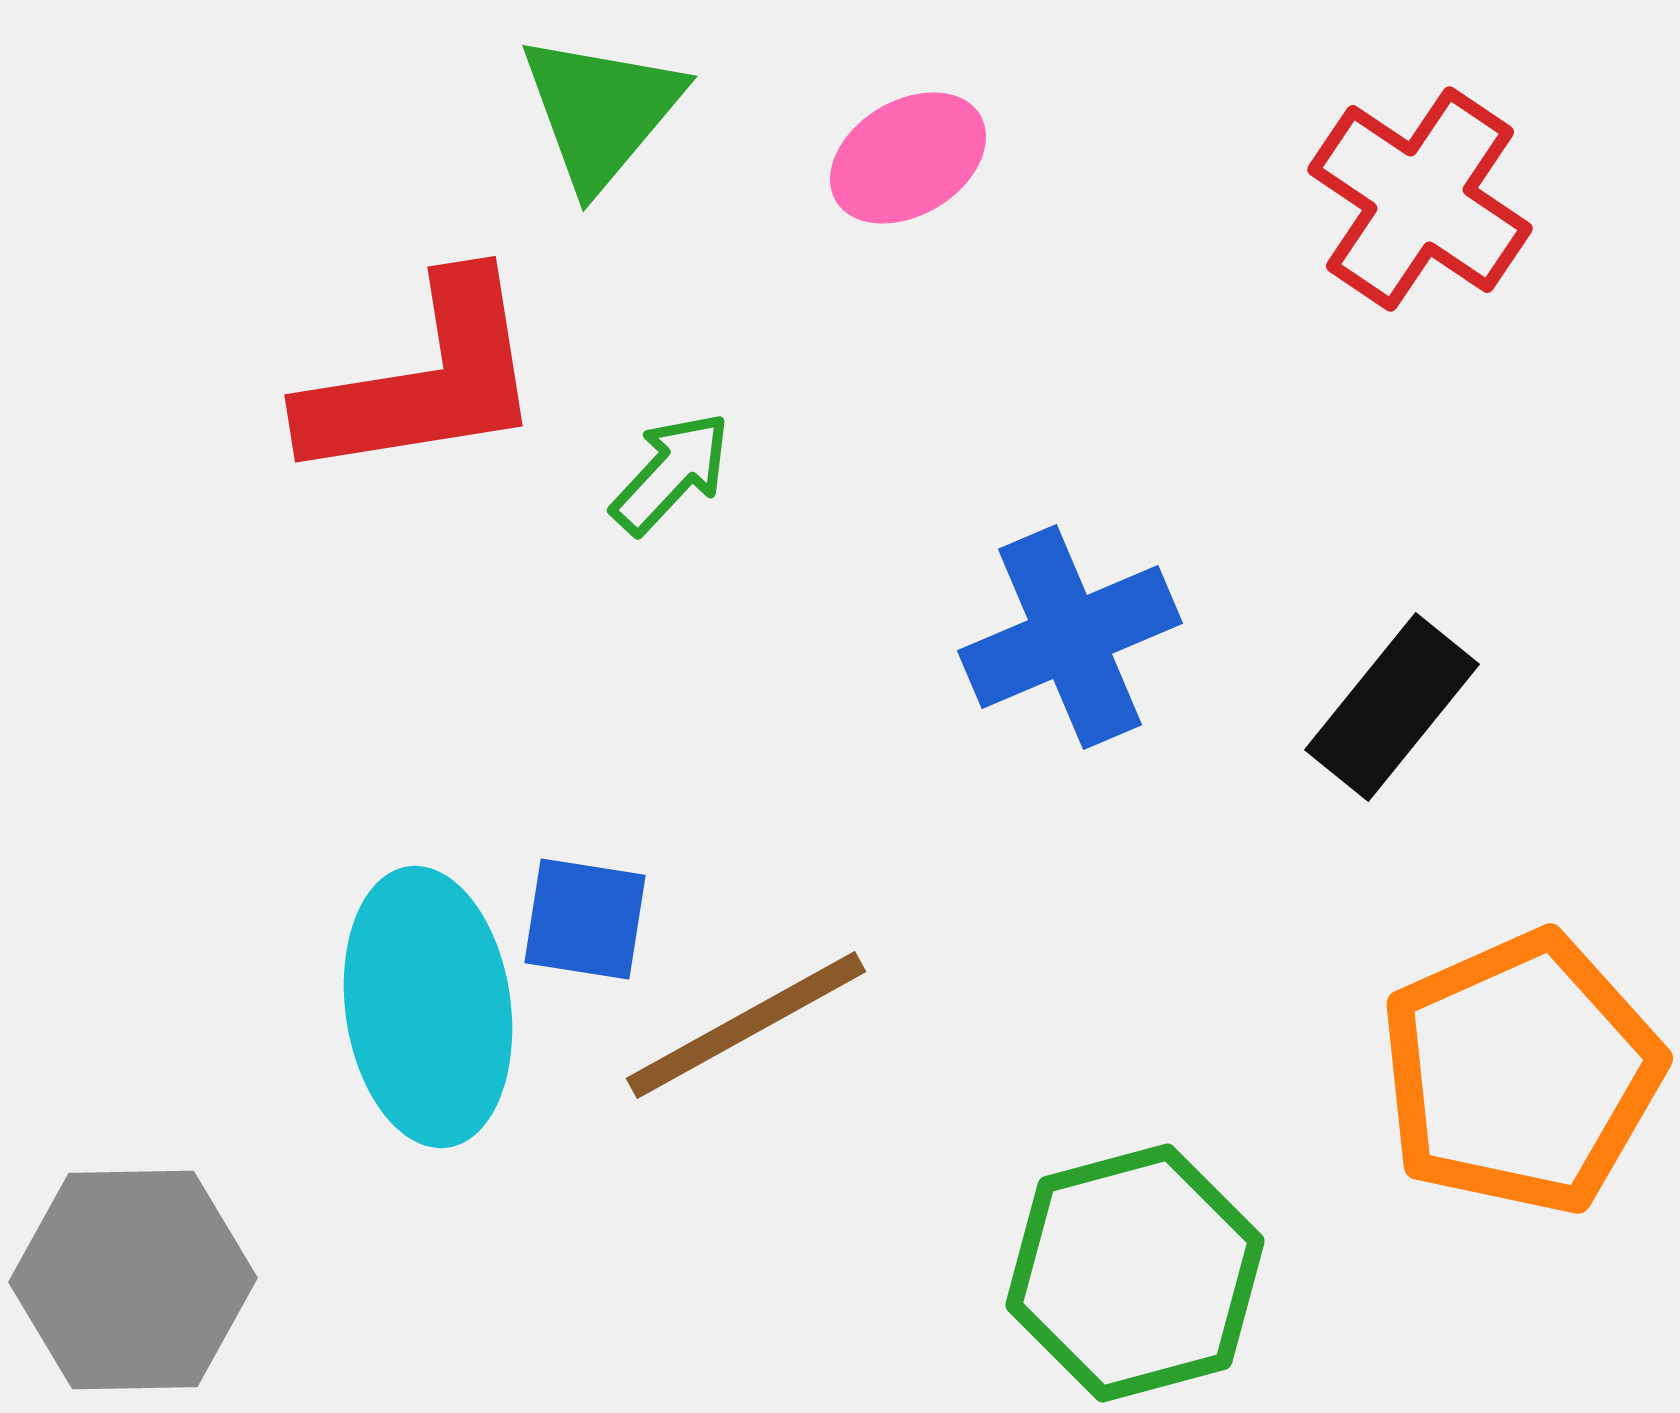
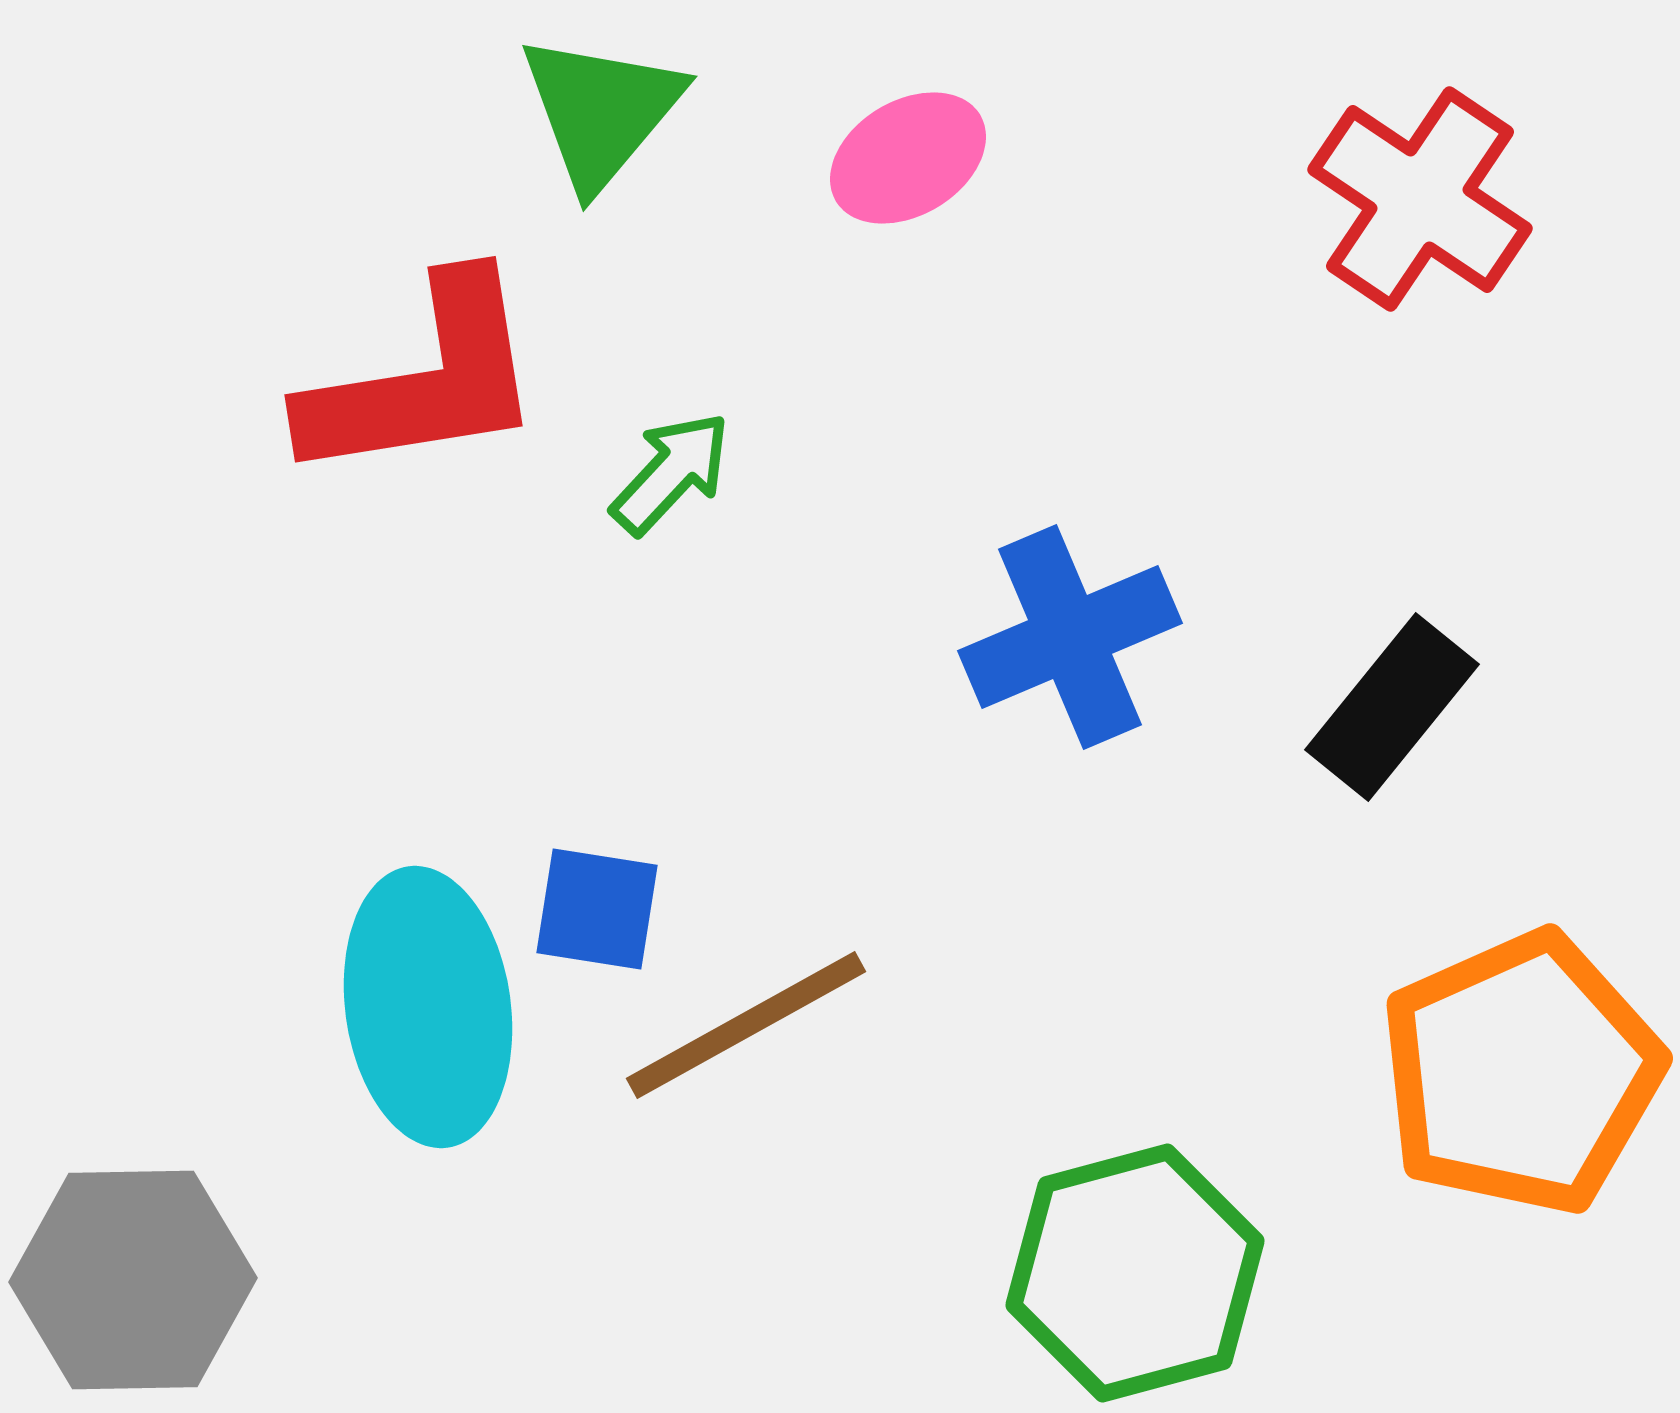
blue square: moved 12 px right, 10 px up
